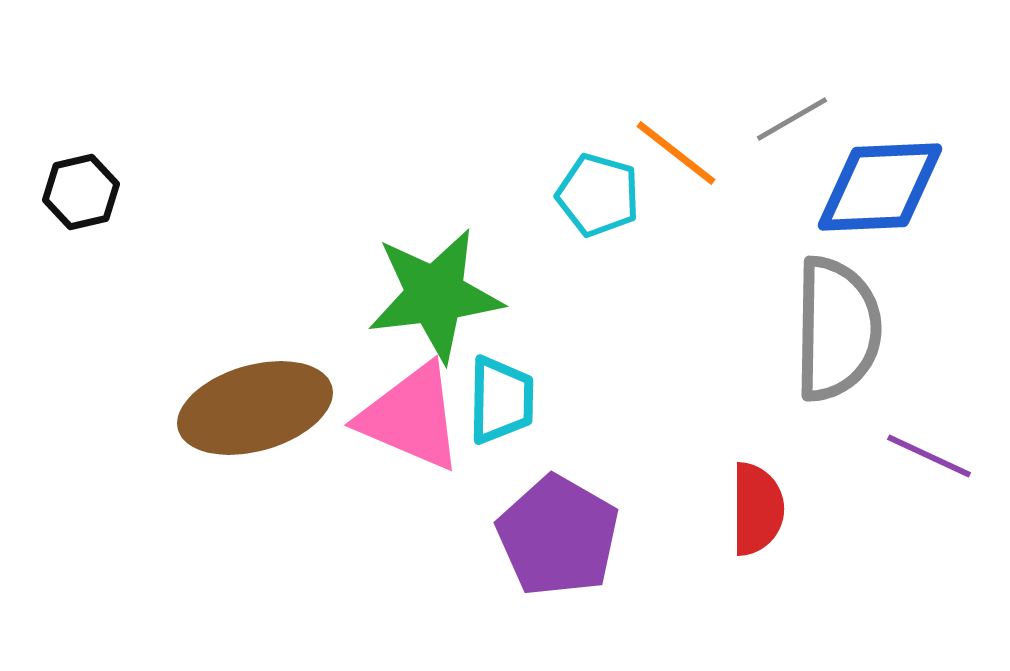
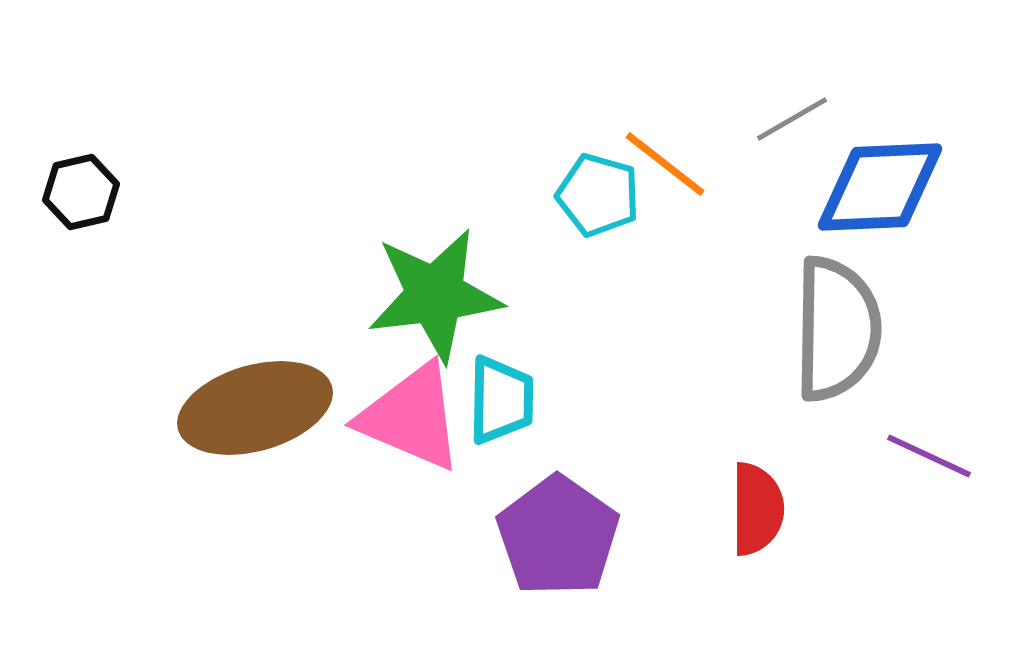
orange line: moved 11 px left, 11 px down
purple pentagon: rotated 5 degrees clockwise
